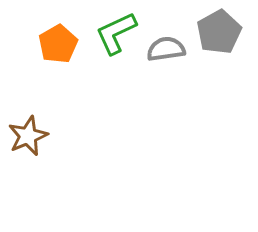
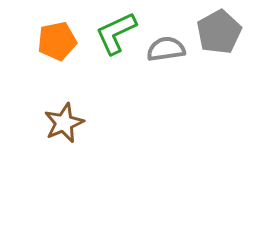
orange pentagon: moved 1 px left, 3 px up; rotated 18 degrees clockwise
brown star: moved 36 px right, 13 px up
